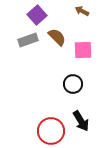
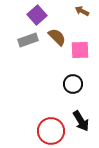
pink square: moved 3 px left
